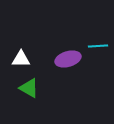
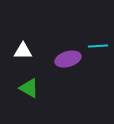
white triangle: moved 2 px right, 8 px up
